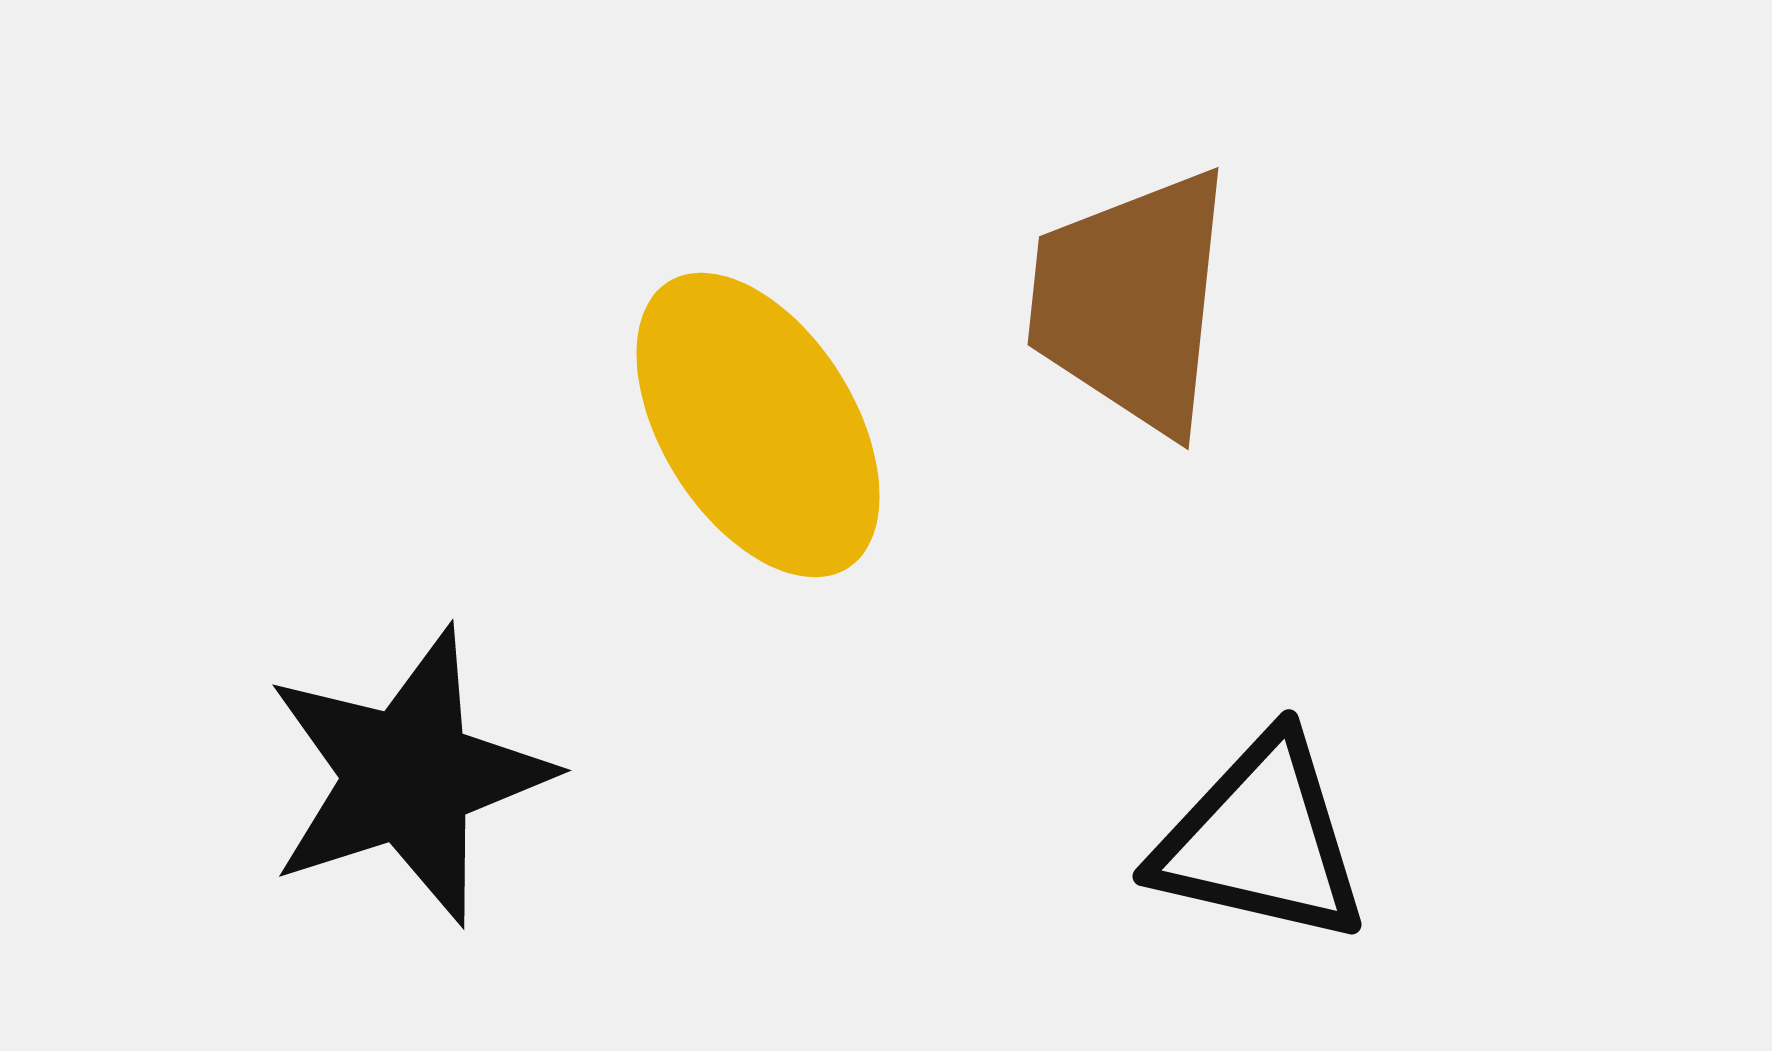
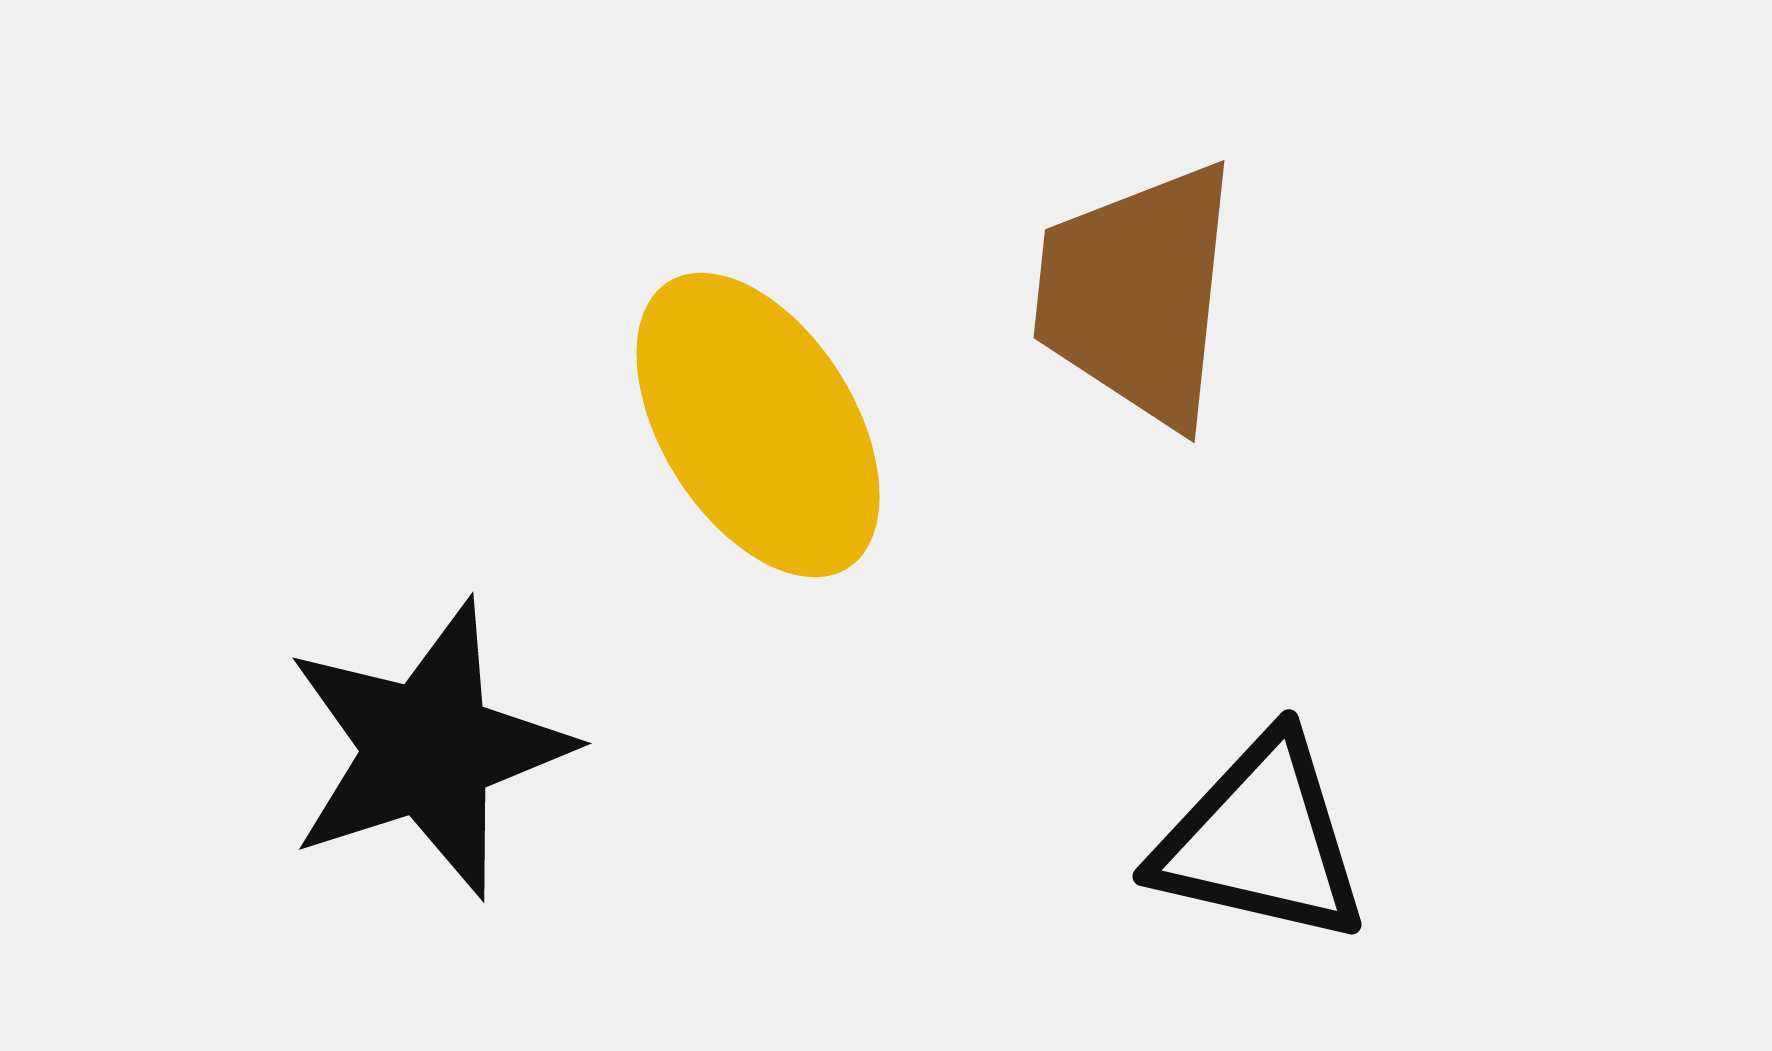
brown trapezoid: moved 6 px right, 7 px up
black star: moved 20 px right, 27 px up
